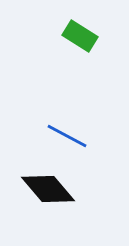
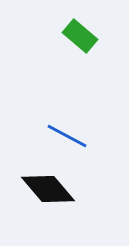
green rectangle: rotated 8 degrees clockwise
